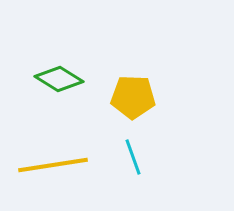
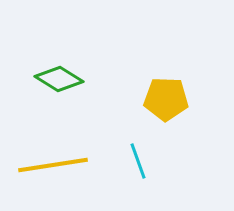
yellow pentagon: moved 33 px right, 2 px down
cyan line: moved 5 px right, 4 px down
